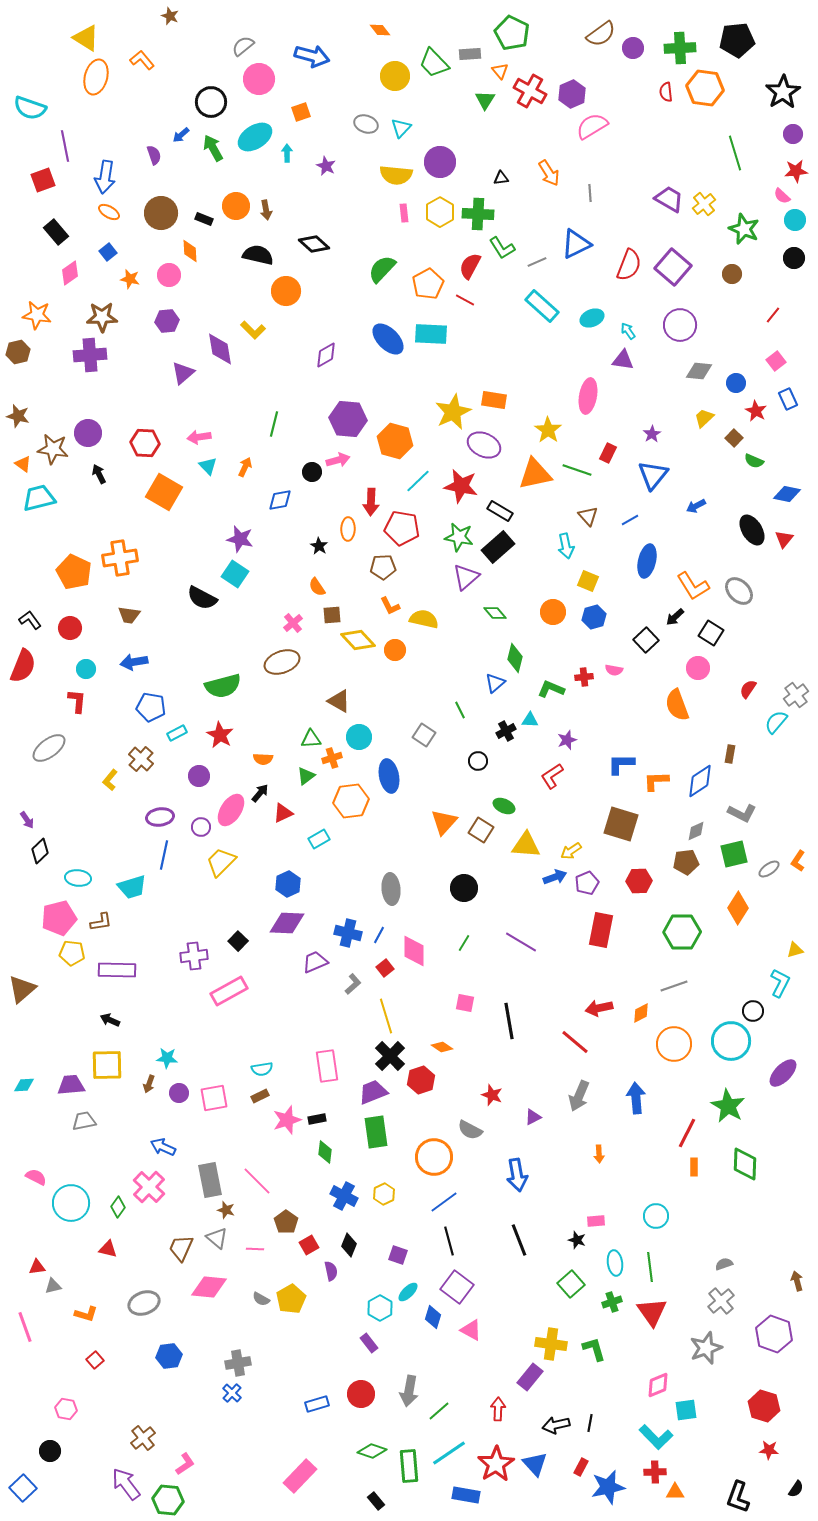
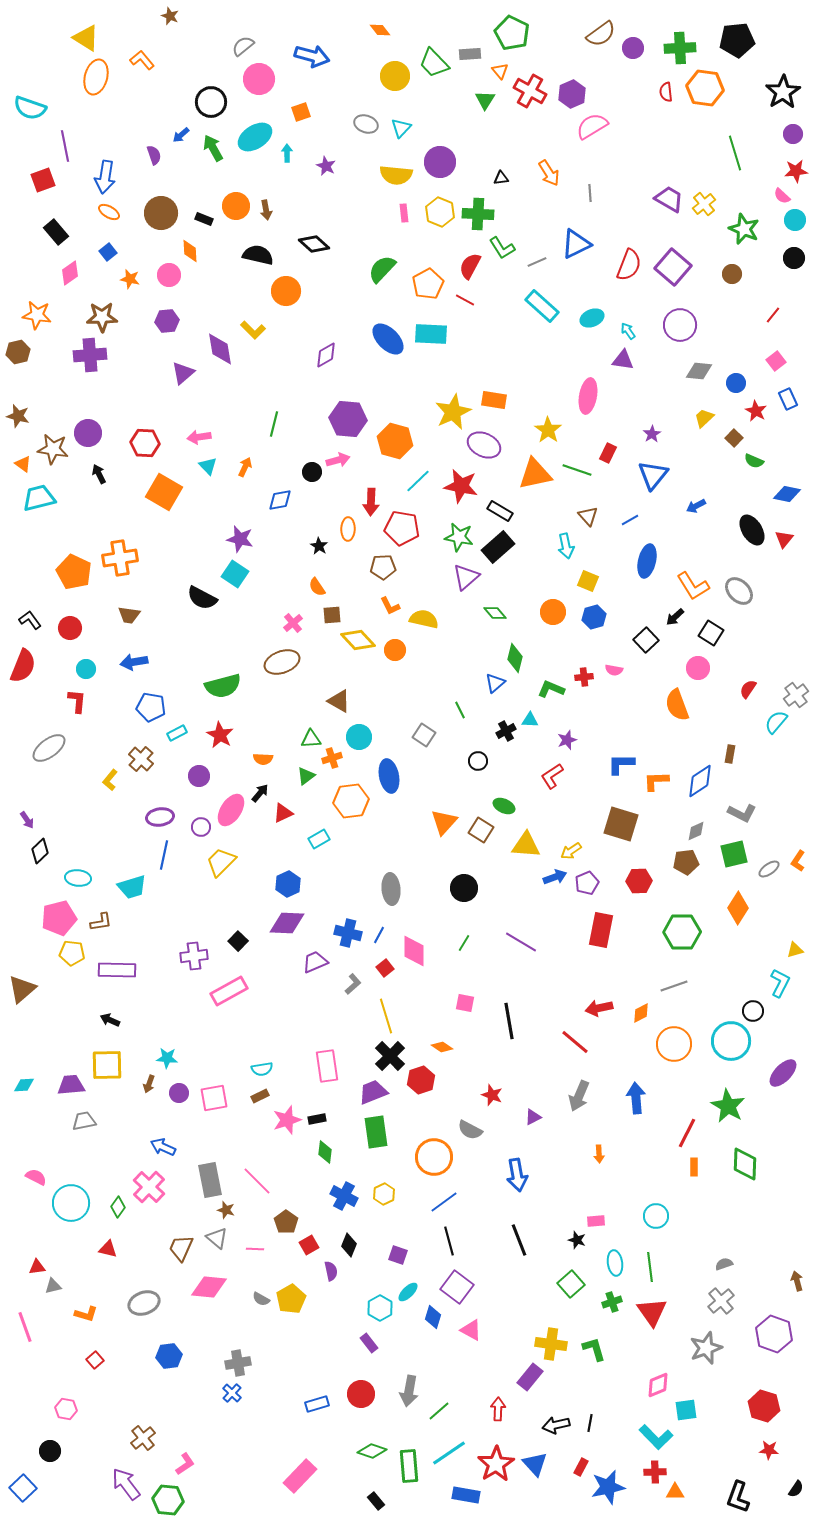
yellow hexagon at (440, 212): rotated 8 degrees counterclockwise
